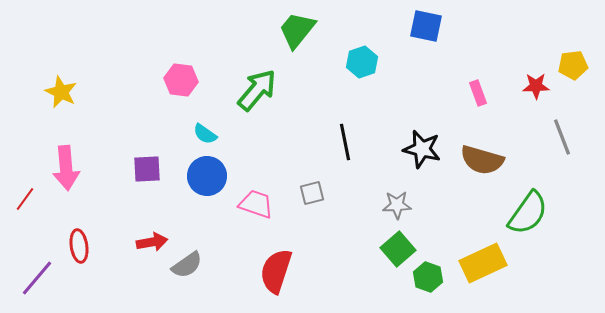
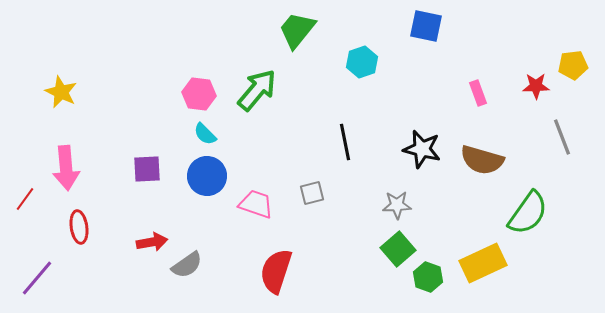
pink hexagon: moved 18 px right, 14 px down
cyan semicircle: rotated 10 degrees clockwise
red ellipse: moved 19 px up
